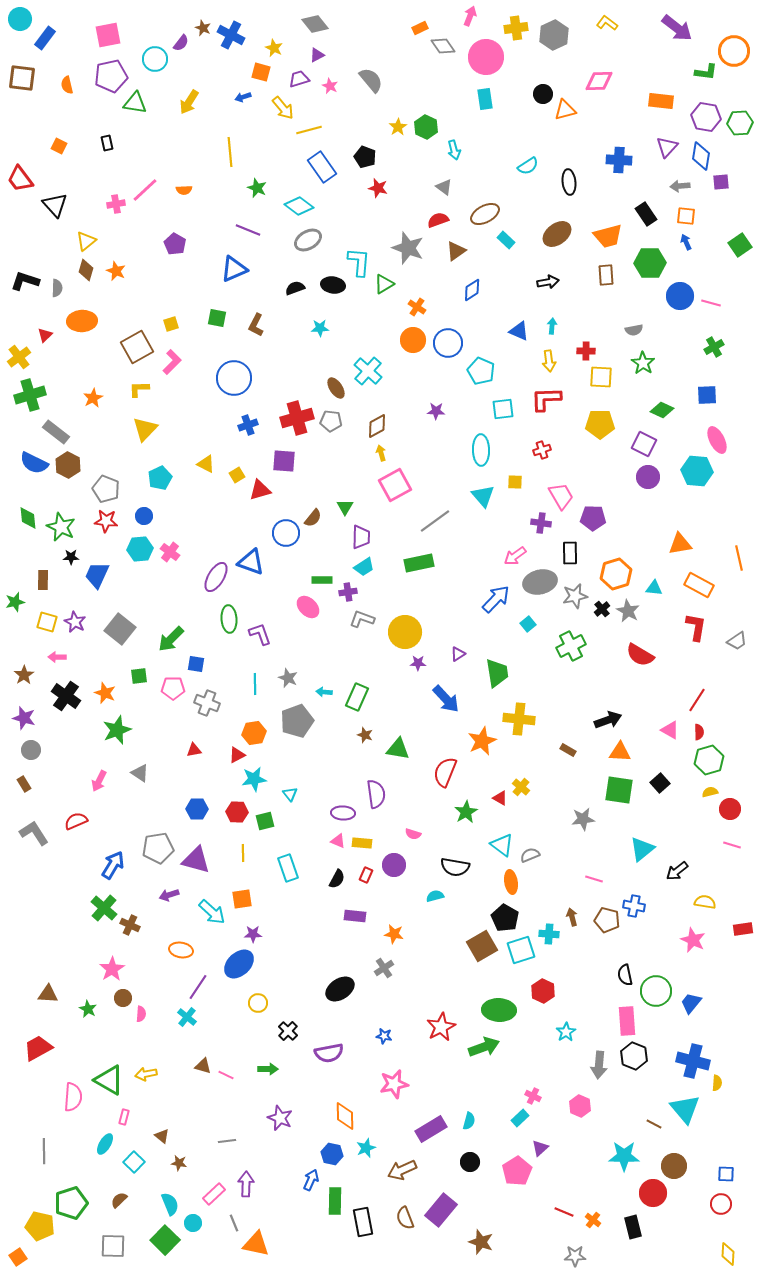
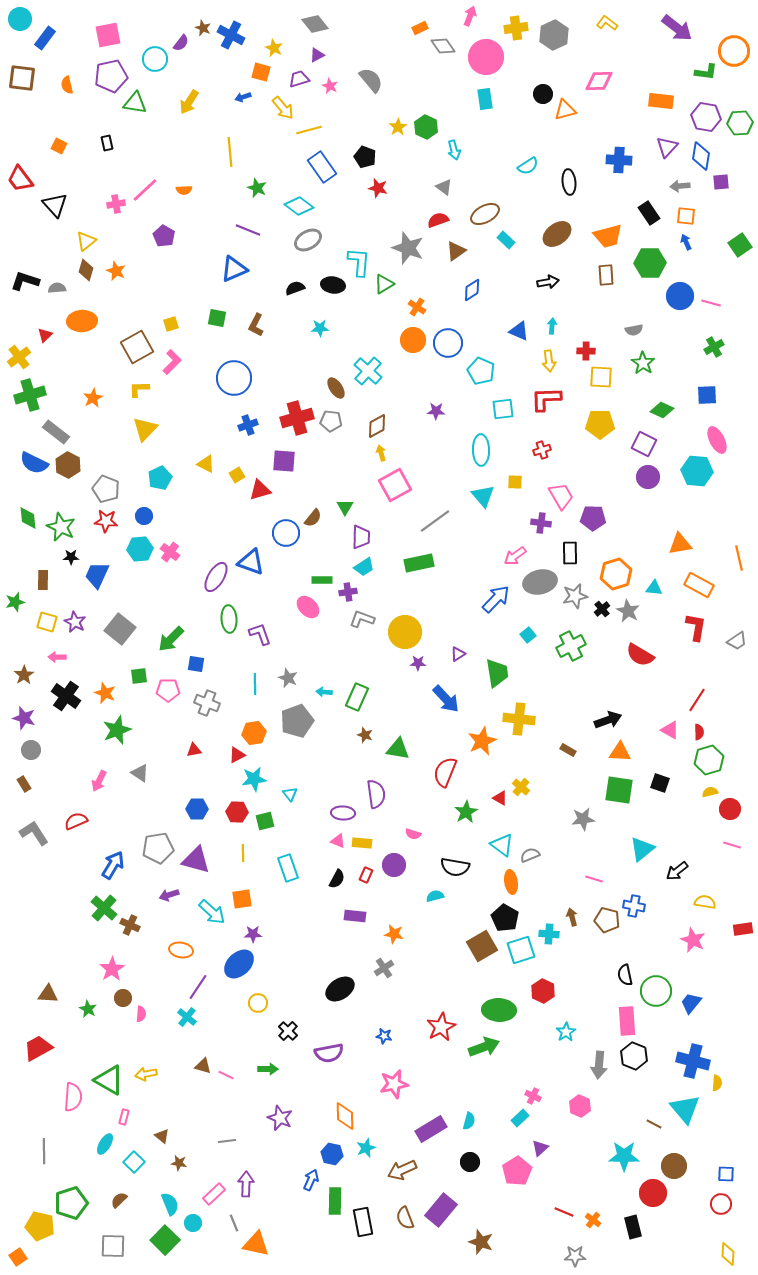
black rectangle at (646, 214): moved 3 px right, 1 px up
purple pentagon at (175, 244): moved 11 px left, 8 px up
gray semicircle at (57, 288): rotated 96 degrees counterclockwise
cyan square at (528, 624): moved 11 px down
pink pentagon at (173, 688): moved 5 px left, 2 px down
black square at (660, 783): rotated 30 degrees counterclockwise
